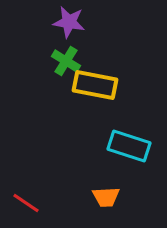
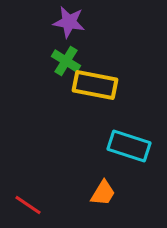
orange trapezoid: moved 3 px left, 4 px up; rotated 56 degrees counterclockwise
red line: moved 2 px right, 2 px down
